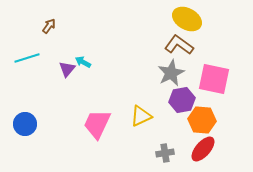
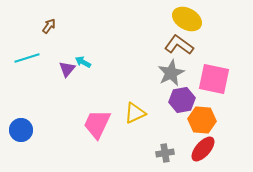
yellow triangle: moved 6 px left, 3 px up
blue circle: moved 4 px left, 6 px down
